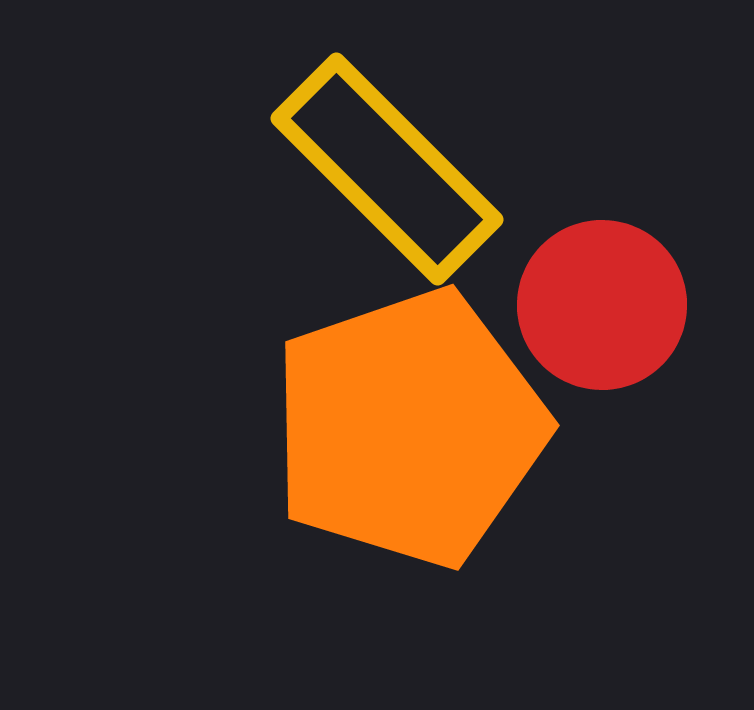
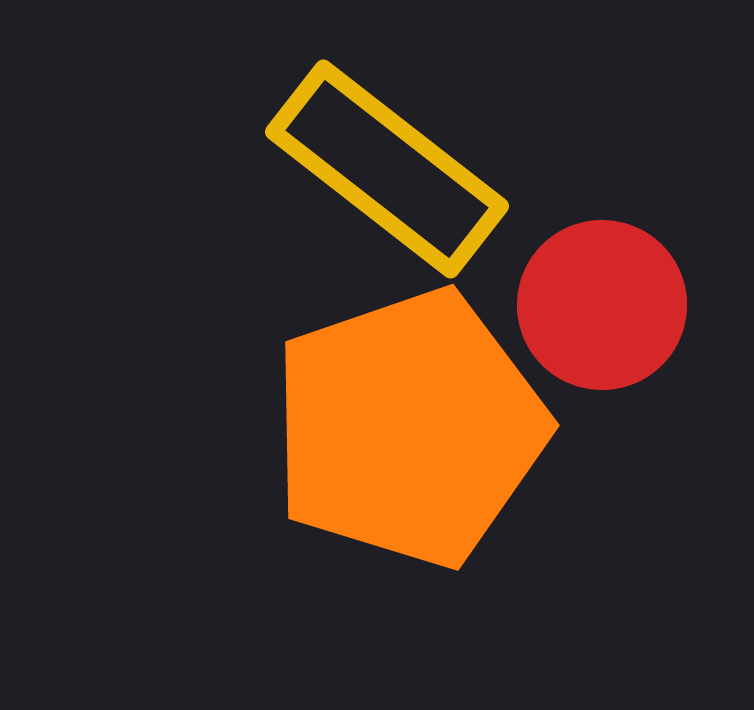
yellow rectangle: rotated 7 degrees counterclockwise
